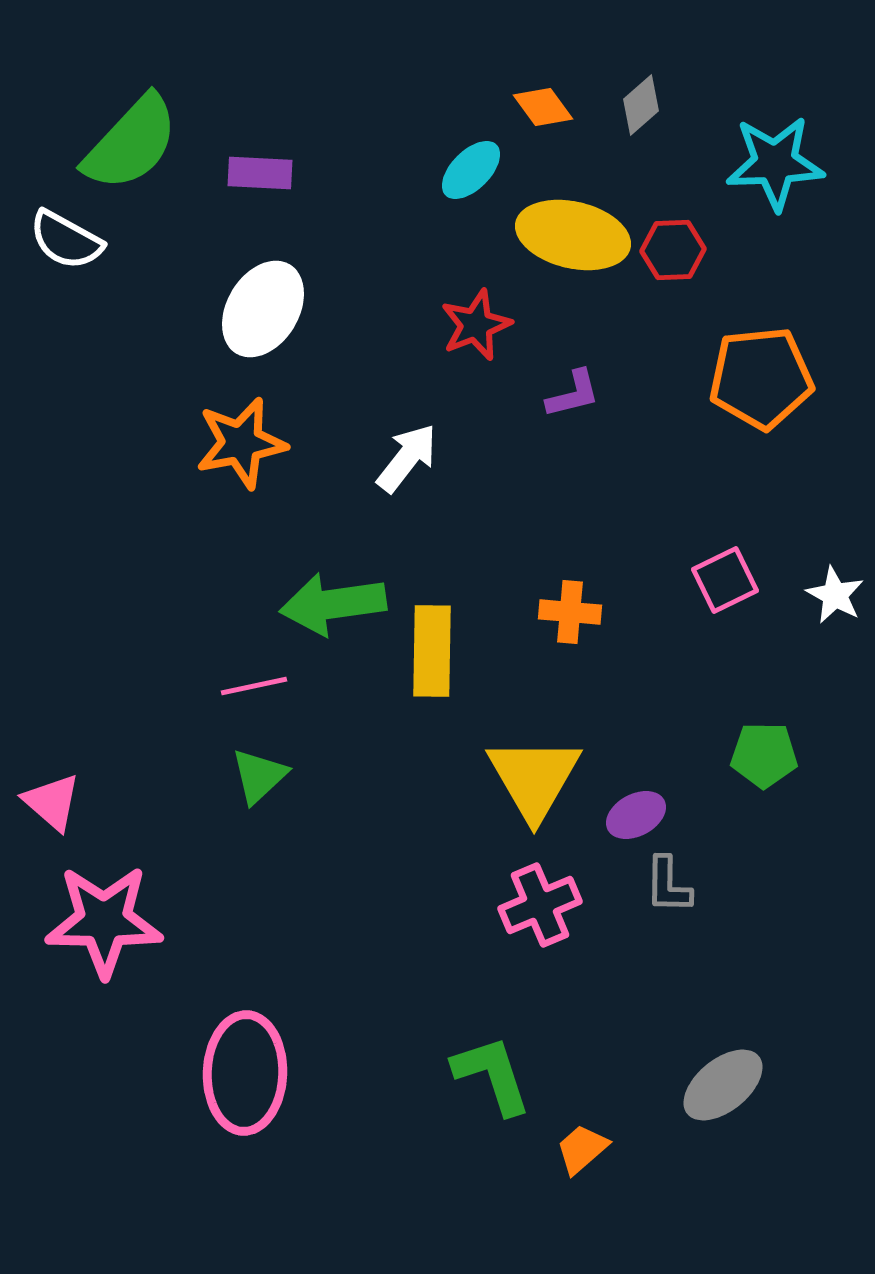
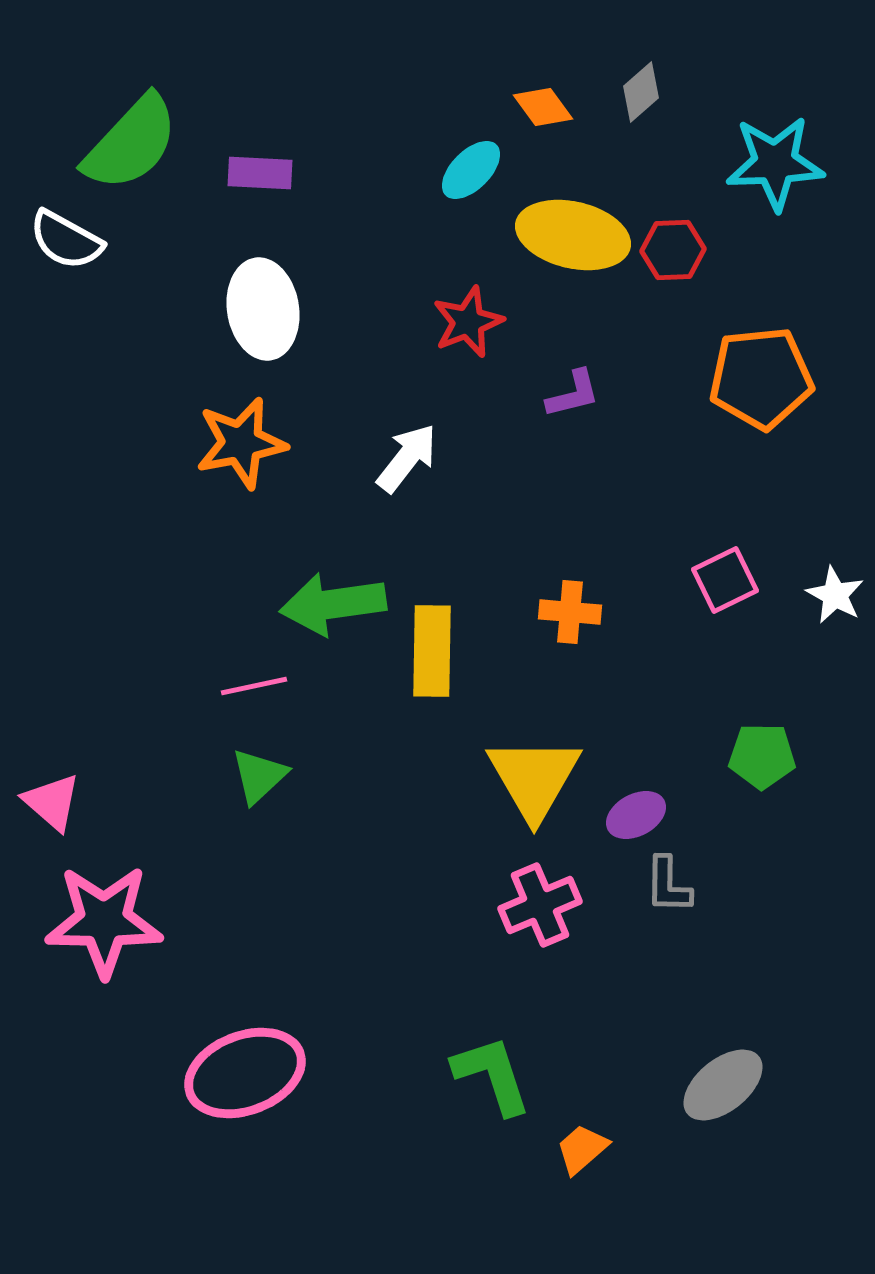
gray diamond: moved 13 px up
white ellipse: rotated 40 degrees counterclockwise
red star: moved 8 px left, 3 px up
green pentagon: moved 2 px left, 1 px down
pink ellipse: rotated 67 degrees clockwise
